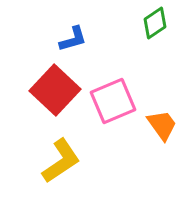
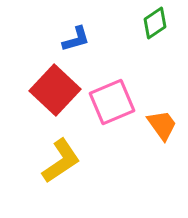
blue L-shape: moved 3 px right
pink square: moved 1 px left, 1 px down
